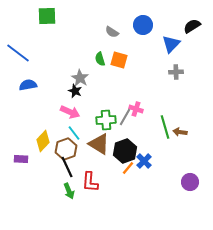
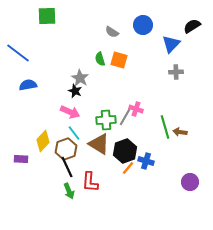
blue cross: moved 2 px right; rotated 28 degrees counterclockwise
